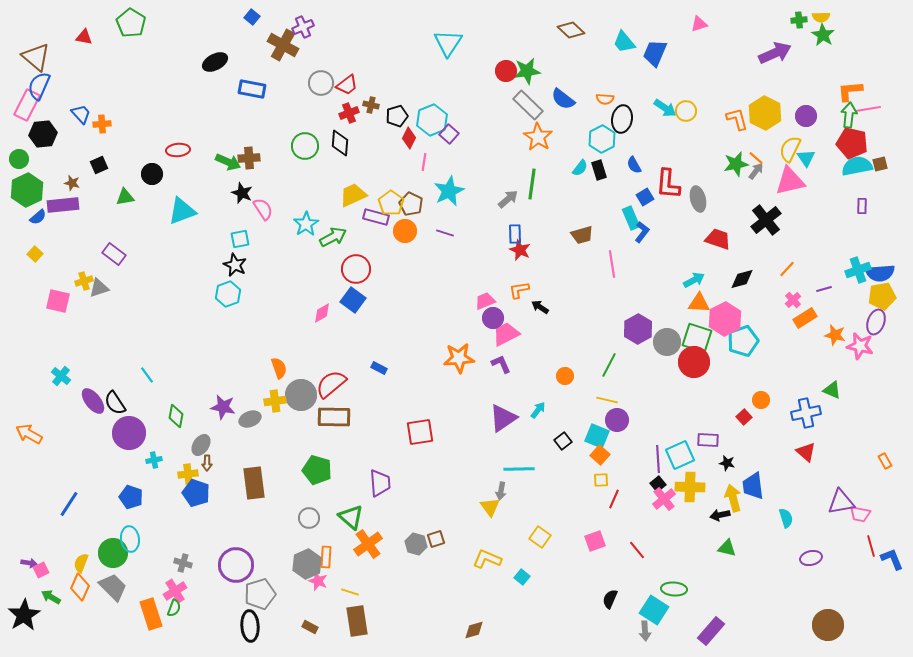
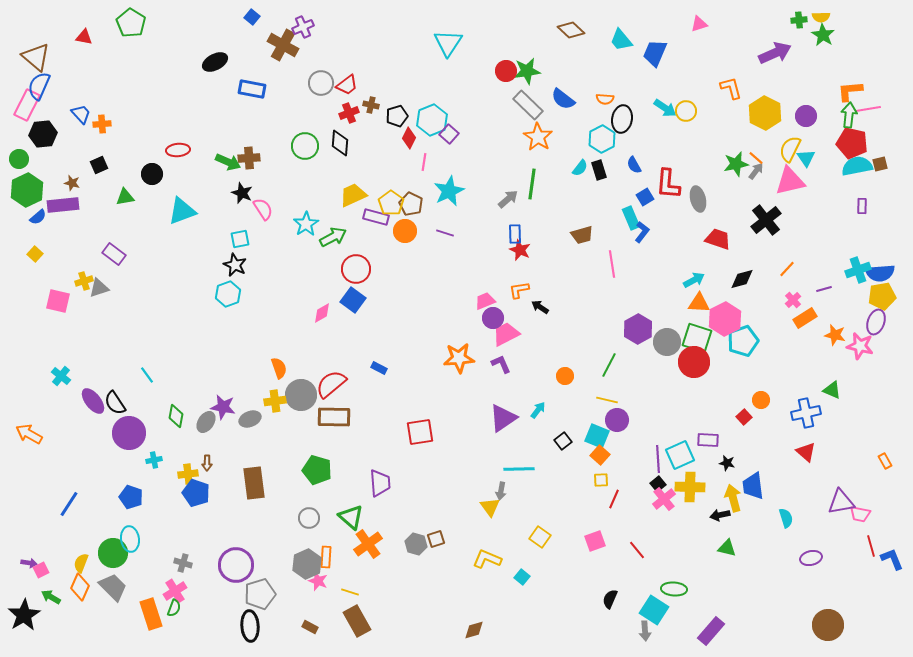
cyan trapezoid at (624, 42): moved 3 px left, 2 px up
orange L-shape at (737, 119): moved 6 px left, 31 px up
gray ellipse at (201, 445): moved 5 px right, 23 px up
brown rectangle at (357, 621): rotated 20 degrees counterclockwise
